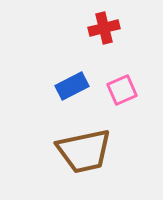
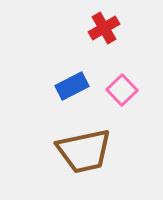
red cross: rotated 16 degrees counterclockwise
pink square: rotated 20 degrees counterclockwise
